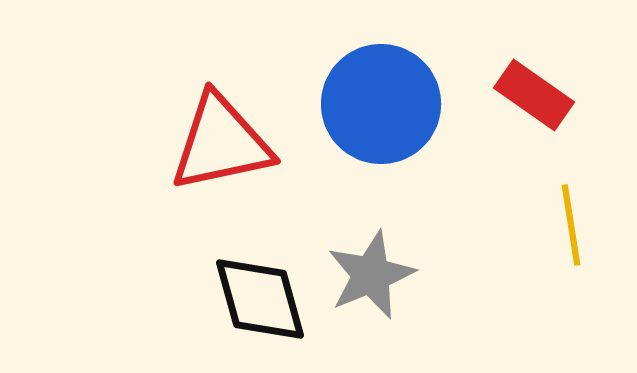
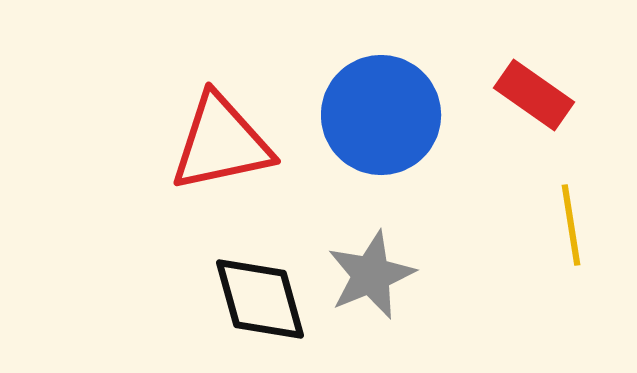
blue circle: moved 11 px down
